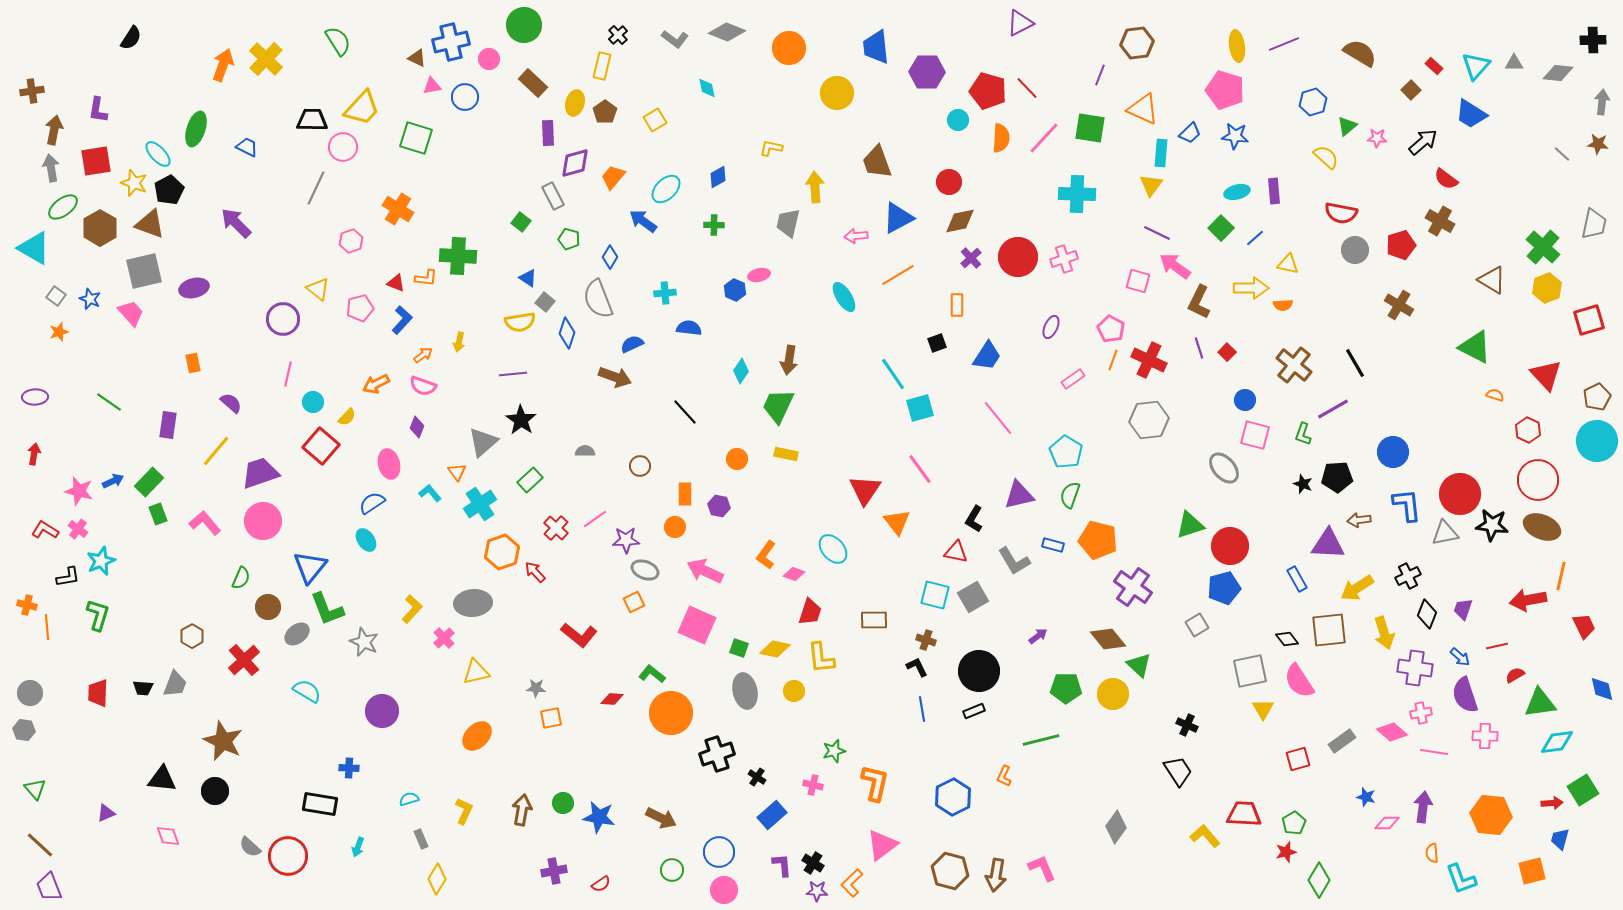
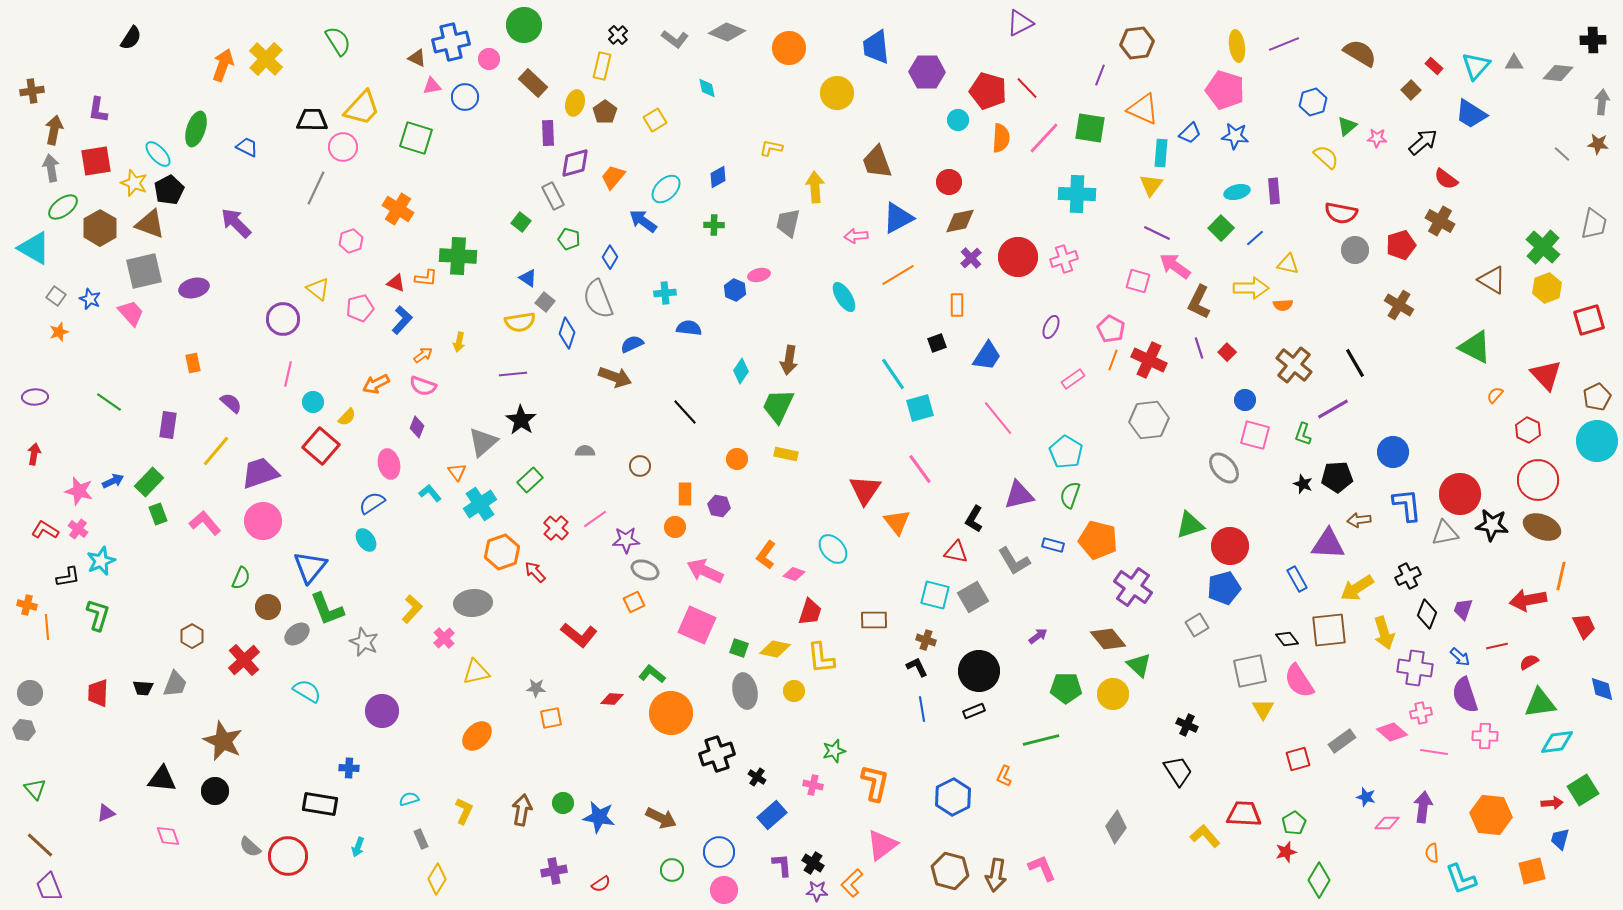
orange semicircle at (1495, 395): rotated 66 degrees counterclockwise
red semicircle at (1515, 675): moved 14 px right, 13 px up
